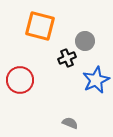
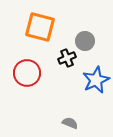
orange square: moved 1 px down
red circle: moved 7 px right, 7 px up
